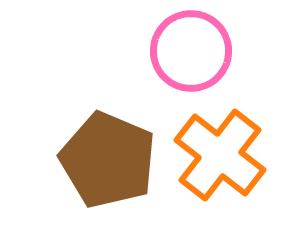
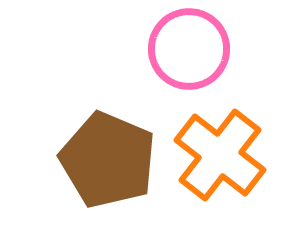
pink circle: moved 2 px left, 2 px up
